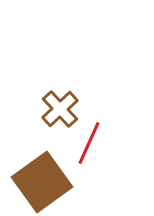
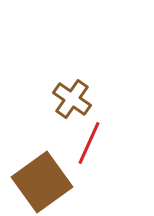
brown cross: moved 12 px right, 10 px up; rotated 12 degrees counterclockwise
